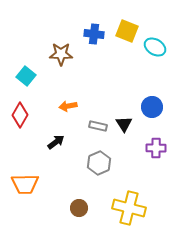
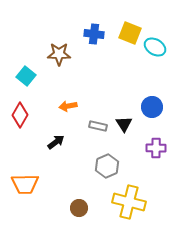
yellow square: moved 3 px right, 2 px down
brown star: moved 2 px left
gray hexagon: moved 8 px right, 3 px down
yellow cross: moved 6 px up
